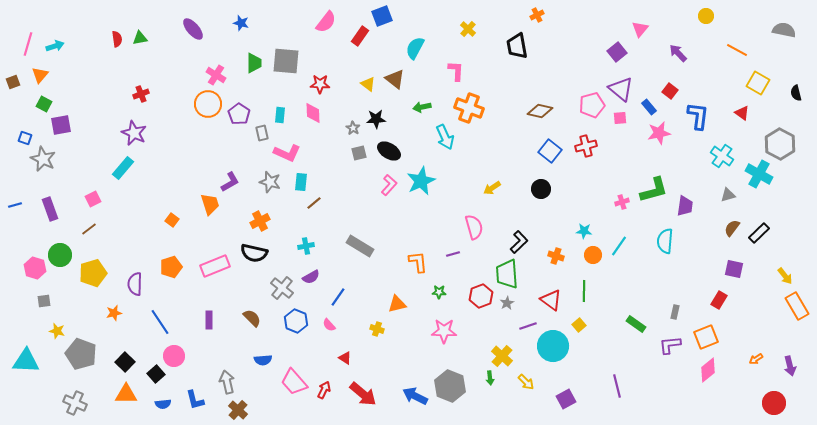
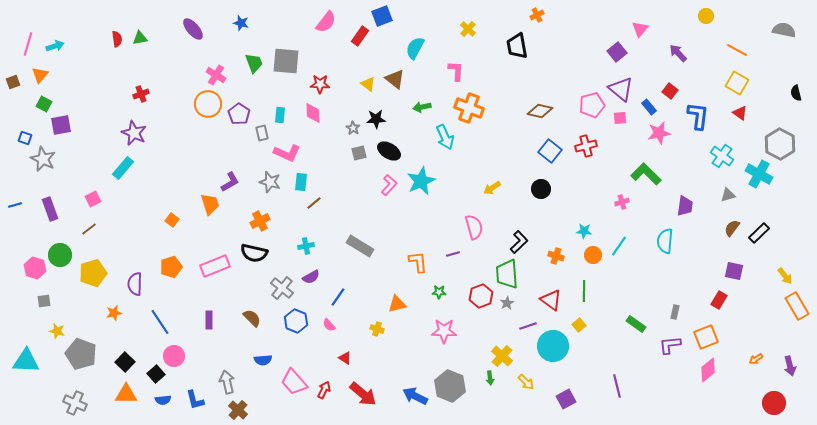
green trapezoid at (254, 63): rotated 20 degrees counterclockwise
yellow square at (758, 83): moved 21 px left
red triangle at (742, 113): moved 2 px left
green L-shape at (654, 190): moved 8 px left, 16 px up; rotated 120 degrees counterclockwise
purple square at (734, 269): moved 2 px down
blue semicircle at (163, 404): moved 4 px up
